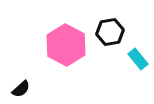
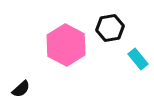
black hexagon: moved 4 px up
